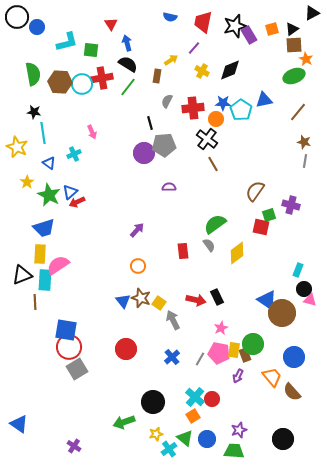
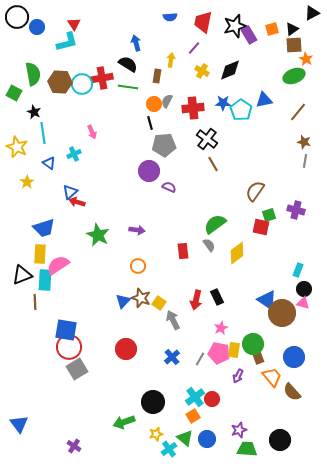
blue semicircle at (170, 17): rotated 16 degrees counterclockwise
red triangle at (111, 24): moved 37 px left
blue arrow at (127, 43): moved 9 px right
green square at (91, 50): moved 77 px left, 43 px down; rotated 21 degrees clockwise
yellow arrow at (171, 60): rotated 48 degrees counterclockwise
green line at (128, 87): rotated 60 degrees clockwise
black star at (34, 112): rotated 16 degrees clockwise
orange circle at (216, 119): moved 62 px left, 15 px up
purple circle at (144, 153): moved 5 px right, 18 px down
purple semicircle at (169, 187): rotated 24 degrees clockwise
green star at (49, 195): moved 49 px right, 40 px down
red arrow at (77, 202): rotated 42 degrees clockwise
purple cross at (291, 205): moved 5 px right, 5 px down
purple arrow at (137, 230): rotated 56 degrees clockwise
red arrow at (196, 300): rotated 90 degrees clockwise
pink triangle at (310, 300): moved 7 px left, 3 px down
blue triangle at (123, 301): rotated 21 degrees clockwise
brown rectangle at (245, 355): moved 13 px right, 2 px down
cyan cross at (195, 397): rotated 12 degrees clockwise
blue triangle at (19, 424): rotated 18 degrees clockwise
black circle at (283, 439): moved 3 px left, 1 px down
green trapezoid at (234, 451): moved 13 px right, 2 px up
